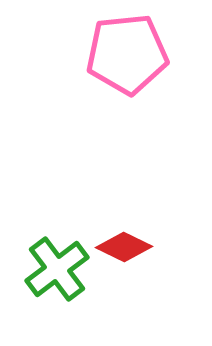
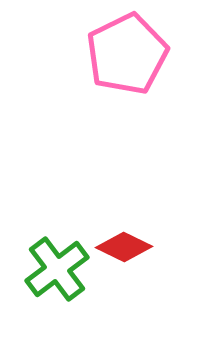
pink pentagon: rotated 20 degrees counterclockwise
